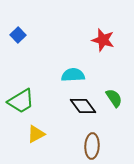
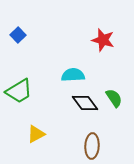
green trapezoid: moved 2 px left, 10 px up
black diamond: moved 2 px right, 3 px up
